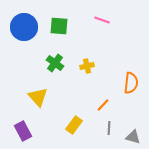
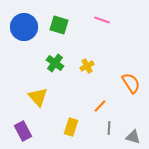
green square: moved 1 px up; rotated 12 degrees clockwise
yellow cross: rotated 16 degrees counterclockwise
orange semicircle: rotated 40 degrees counterclockwise
orange line: moved 3 px left, 1 px down
yellow rectangle: moved 3 px left, 2 px down; rotated 18 degrees counterclockwise
